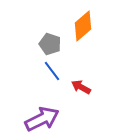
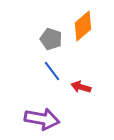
gray pentagon: moved 1 px right, 5 px up
red arrow: rotated 12 degrees counterclockwise
purple arrow: rotated 36 degrees clockwise
